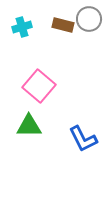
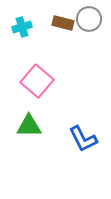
brown rectangle: moved 2 px up
pink square: moved 2 px left, 5 px up
